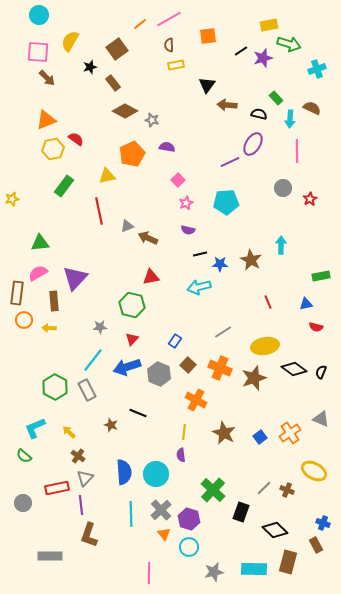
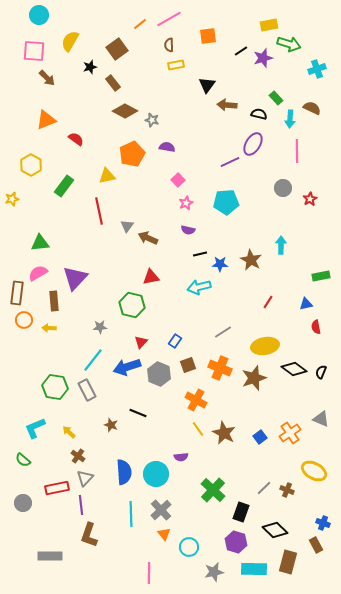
pink square at (38, 52): moved 4 px left, 1 px up
yellow hexagon at (53, 149): moved 22 px left, 16 px down; rotated 20 degrees counterclockwise
gray triangle at (127, 226): rotated 32 degrees counterclockwise
red line at (268, 302): rotated 56 degrees clockwise
red semicircle at (316, 327): rotated 64 degrees clockwise
red triangle at (132, 339): moved 9 px right, 3 px down
brown square at (188, 365): rotated 28 degrees clockwise
green hexagon at (55, 387): rotated 20 degrees counterclockwise
yellow line at (184, 432): moved 14 px right, 3 px up; rotated 42 degrees counterclockwise
purple semicircle at (181, 455): moved 2 px down; rotated 88 degrees counterclockwise
green semicircle at (24, 456): moved 1 px left, 4 px down
purple hexagon at (189, 519): moved 47 px right, 23 px down
